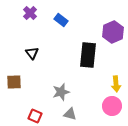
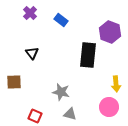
purple hexagon: moved 3 px left; rotated 15 degrees counterclockwise
gray star: rotated 30 degrees clockwise
pink circle: moved 3 px left, 1 px down
